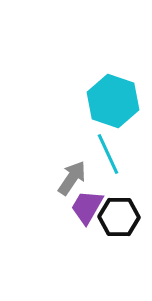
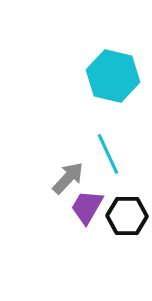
cyan hexagon: moved 25 px up; rotated 6 degrees counterclockwise
gray arrow: moved 4 px left; rotated 9 degrees clockwise
black hexagon: moved 8 px right, 1 px up
